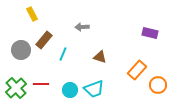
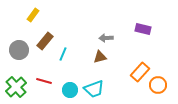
yellow rectangle: moved 1 px right, 1 px down; rotated 64 degrees clockwise
gray arrow: moved 24 px right, 11 px down
purple rectangle: moved 7 px left, 4 px up
brown rectangle: moved 1 px right, 1 px down
gray circle: moved 2 px left
brown triangle: rotated 32 degrees counterclockwise
orange rectangle: moved 3 px right, 2 px down
red line: moved 3 px right, 3 px up; rotated 14 degrees clockwise
green cross: moved 1 px up
